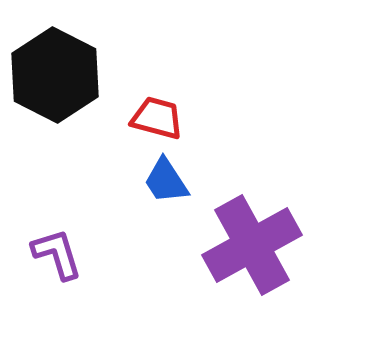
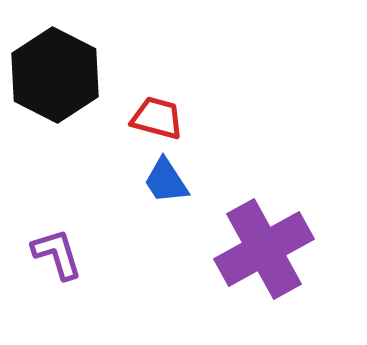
purple cross: moved 12 px right, 4 px down
